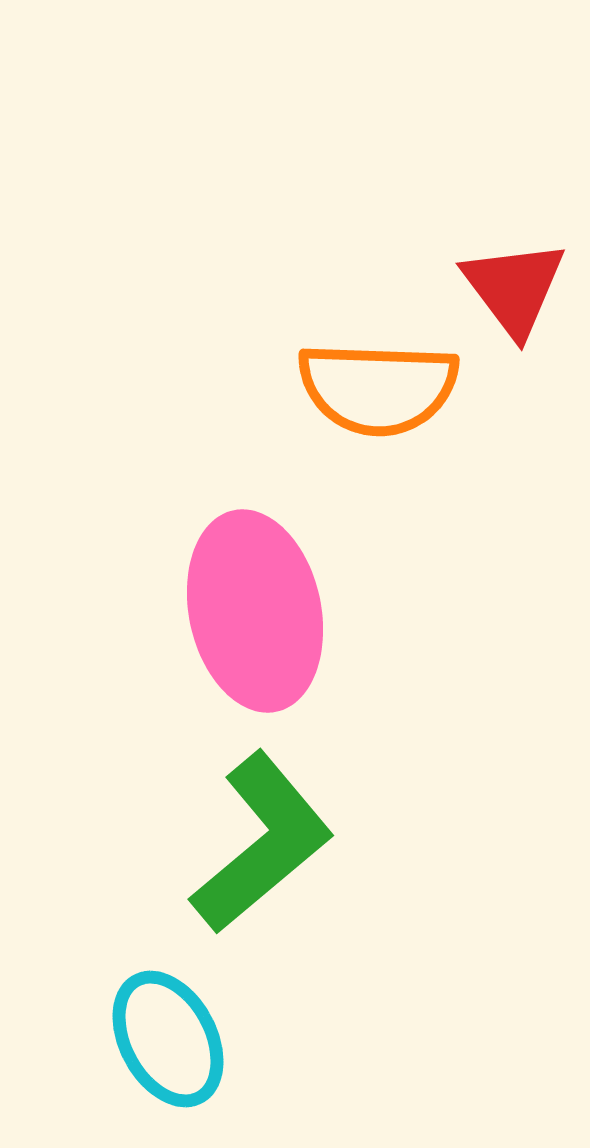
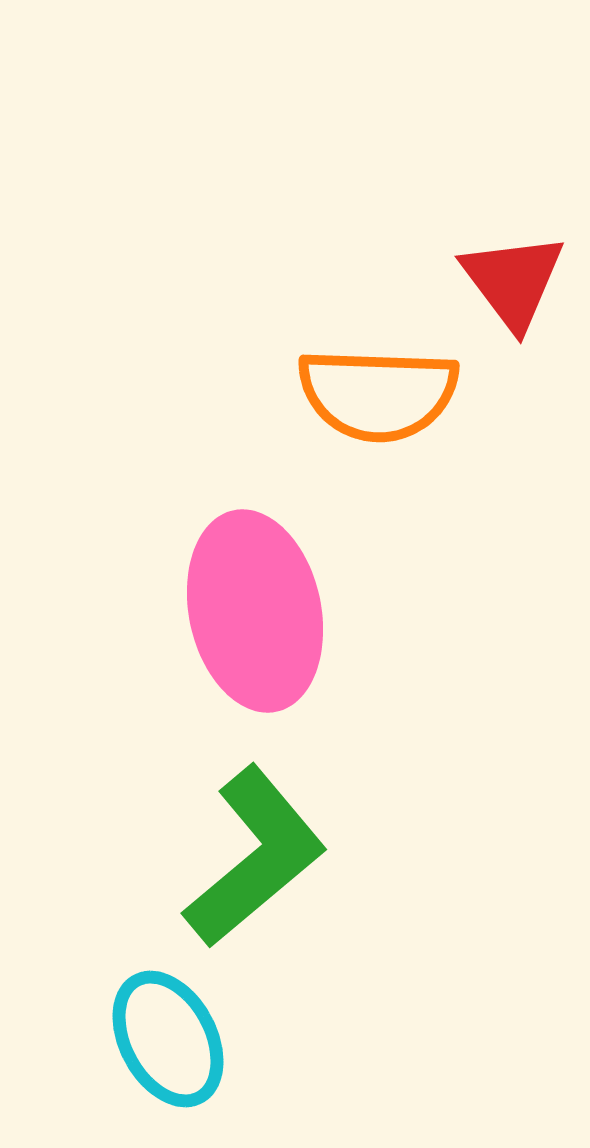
red triangle: moved 1 px left, 7 px up
orange semicircle: moved 6 px down
green L-shape: moved 7 px left, 14 px down
